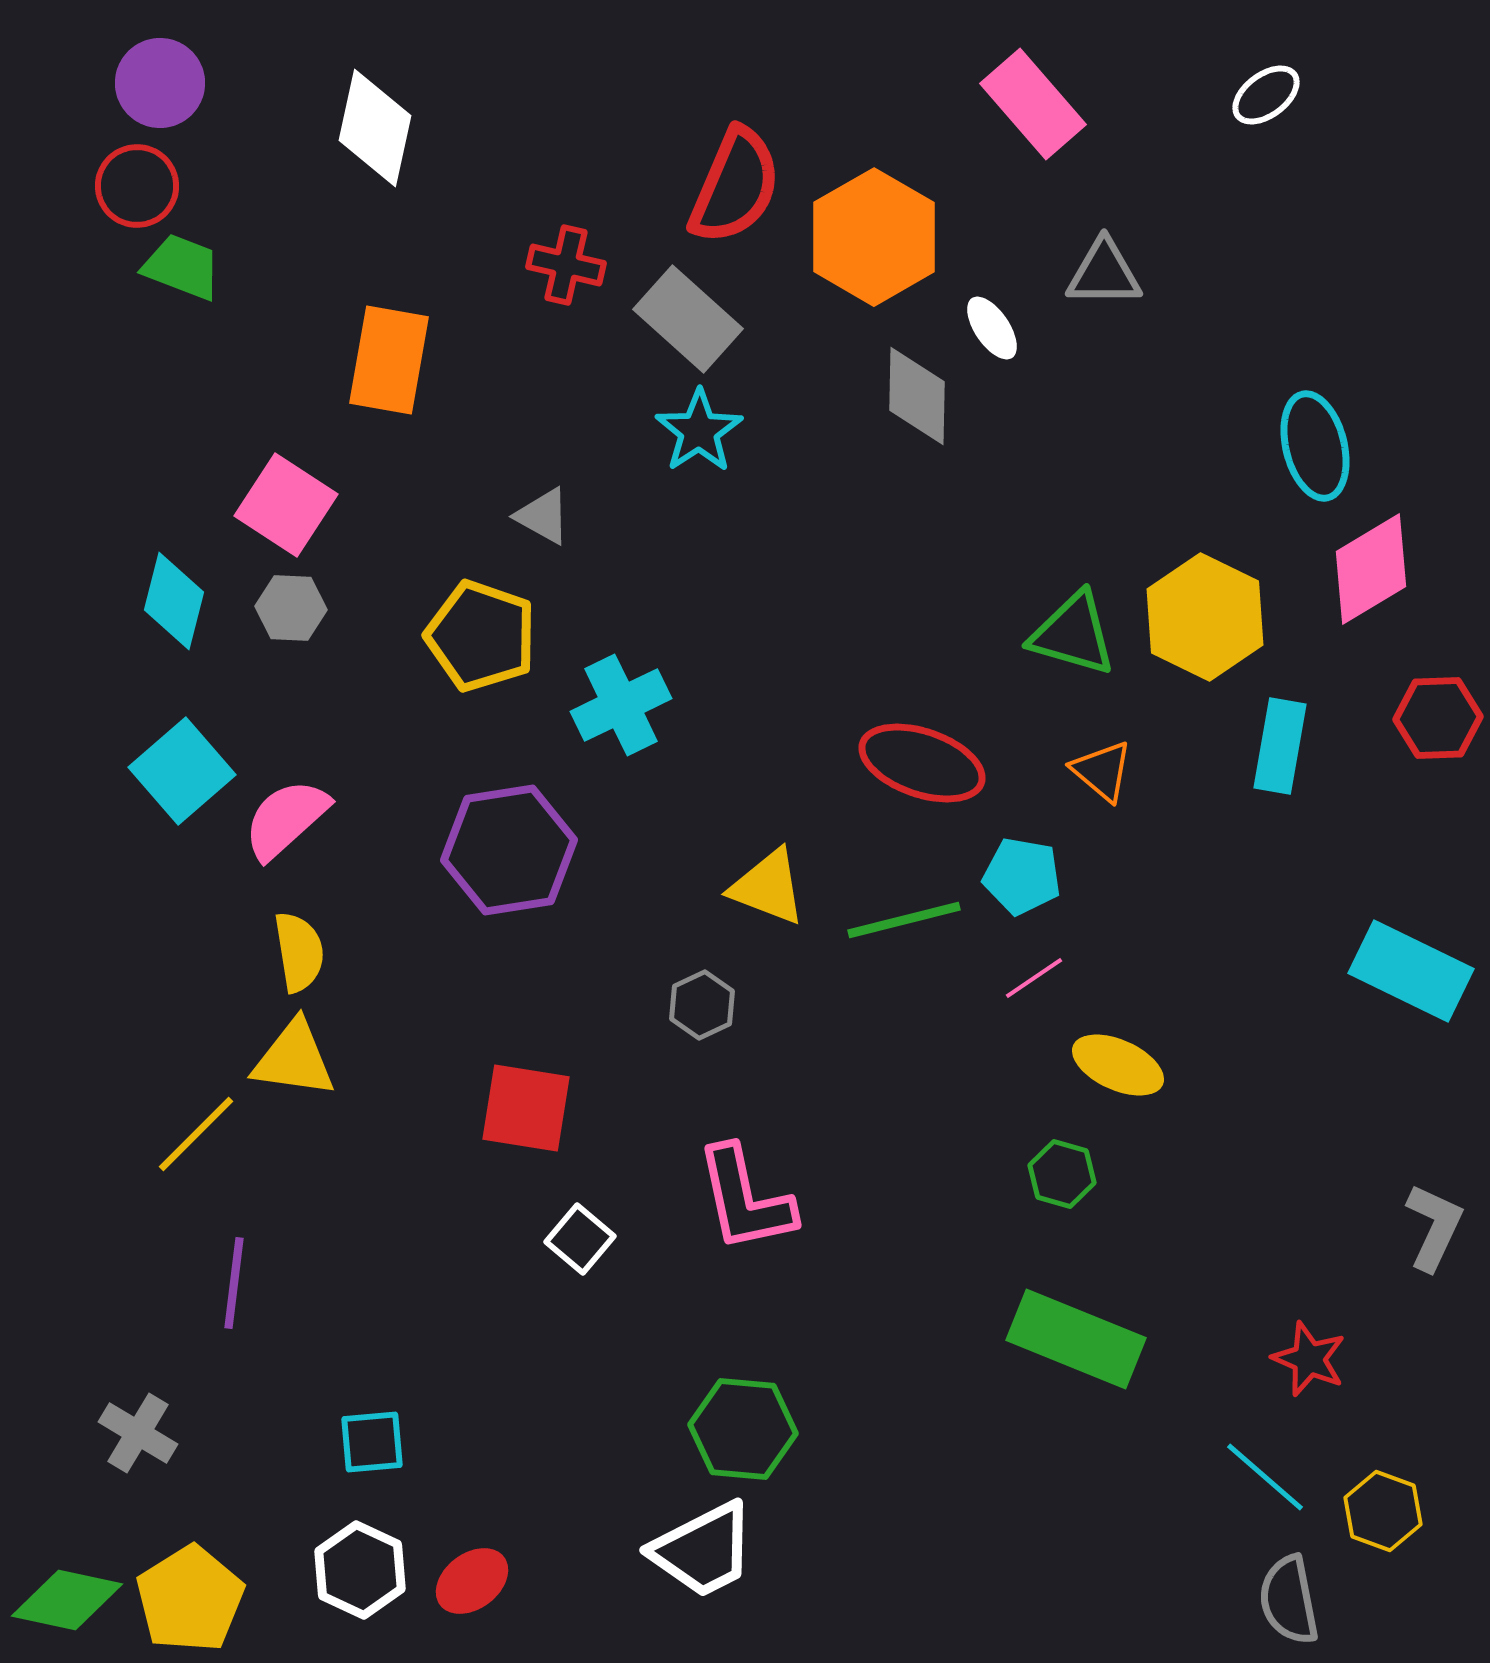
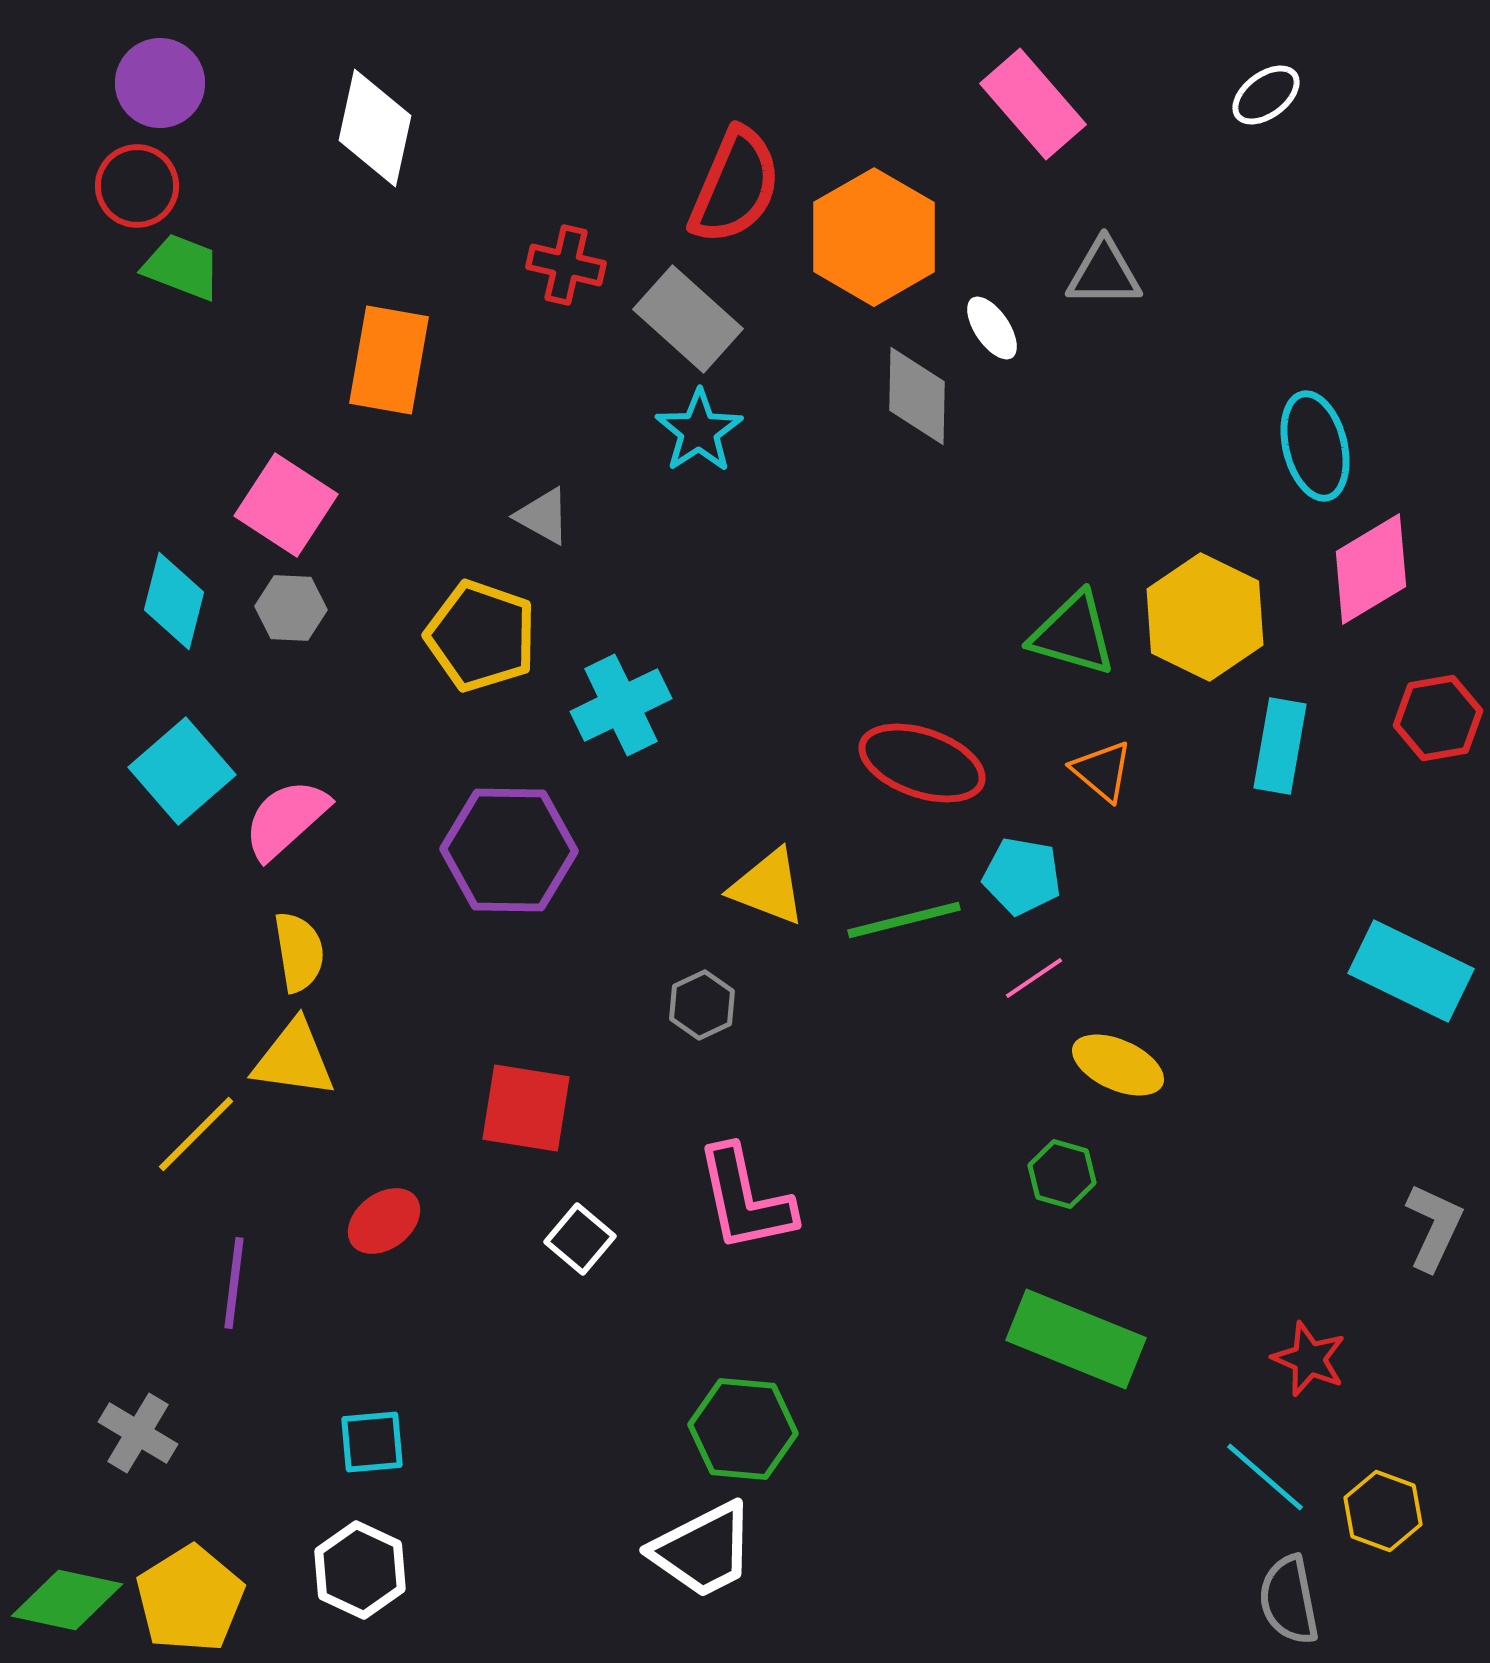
red hexagon at (1438, 718): rotated 8 degrees counterclockwise
purple hexagon at (509, 850): rotated 10 degrees clockwise
red ellipse at (472, 1581): moved 88 px left, 360 px up
